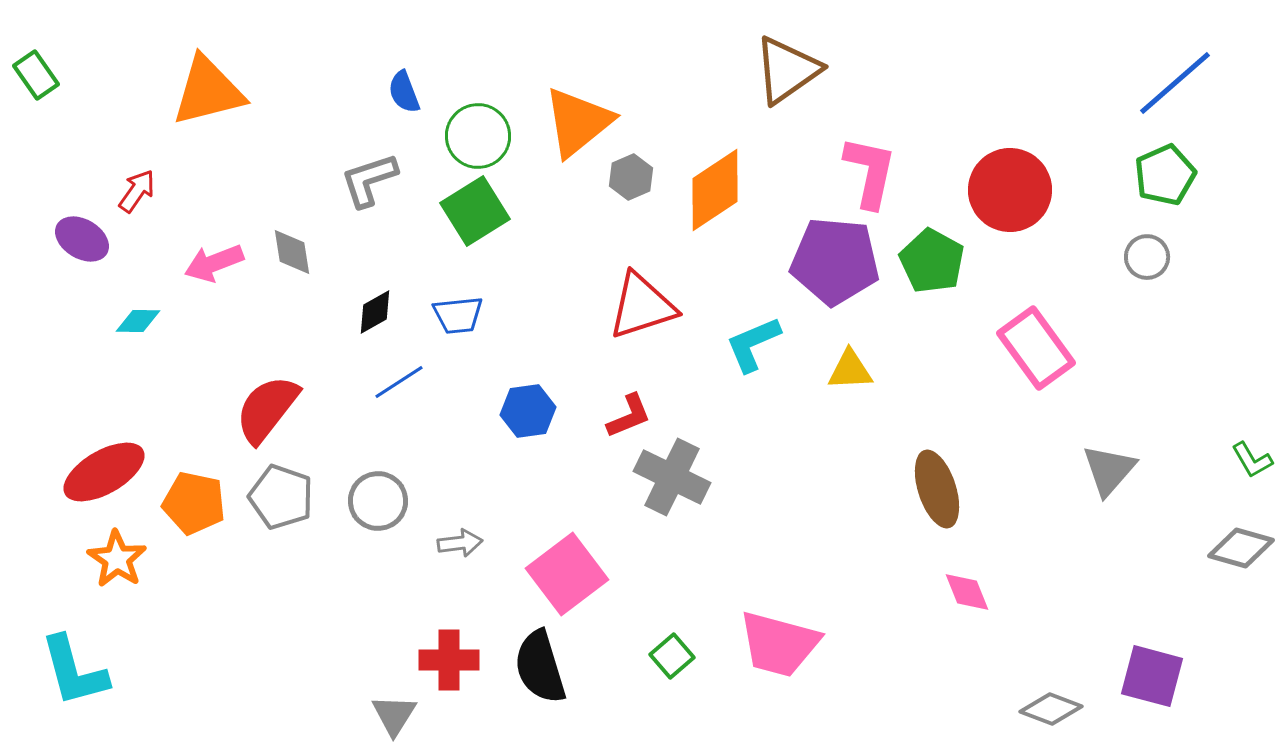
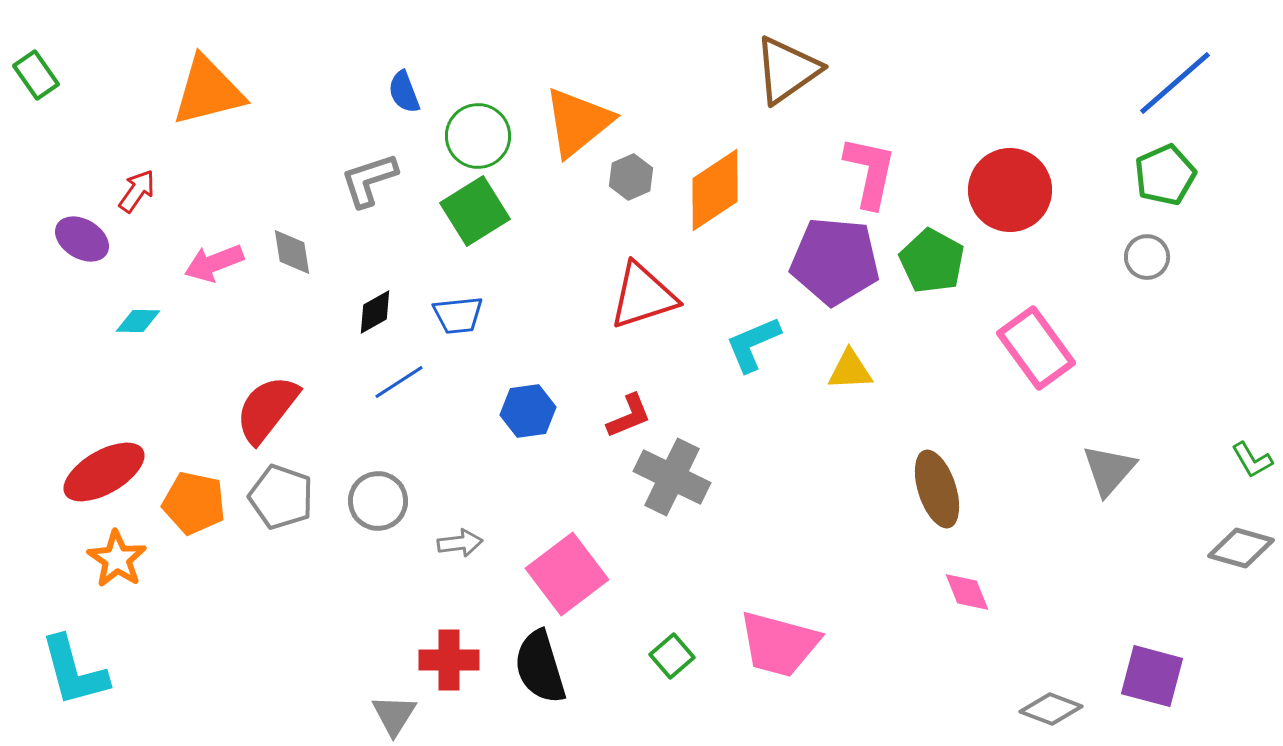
red triangle at (642, 306): moved 1 px right, 10 px up
